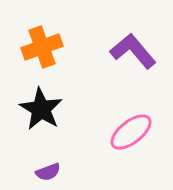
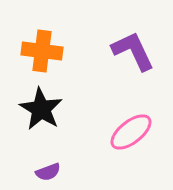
orange cross: moved 4 px down; rotated 27 degrees clockwise
purple L-shape: rotated 15 degrees clockwise
